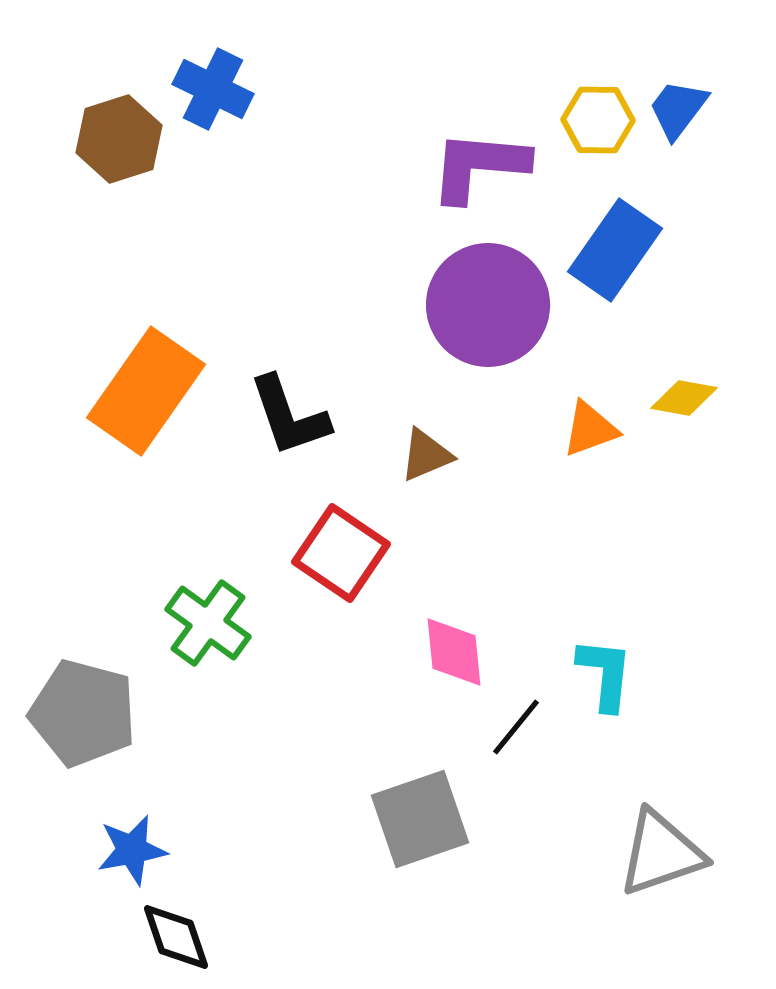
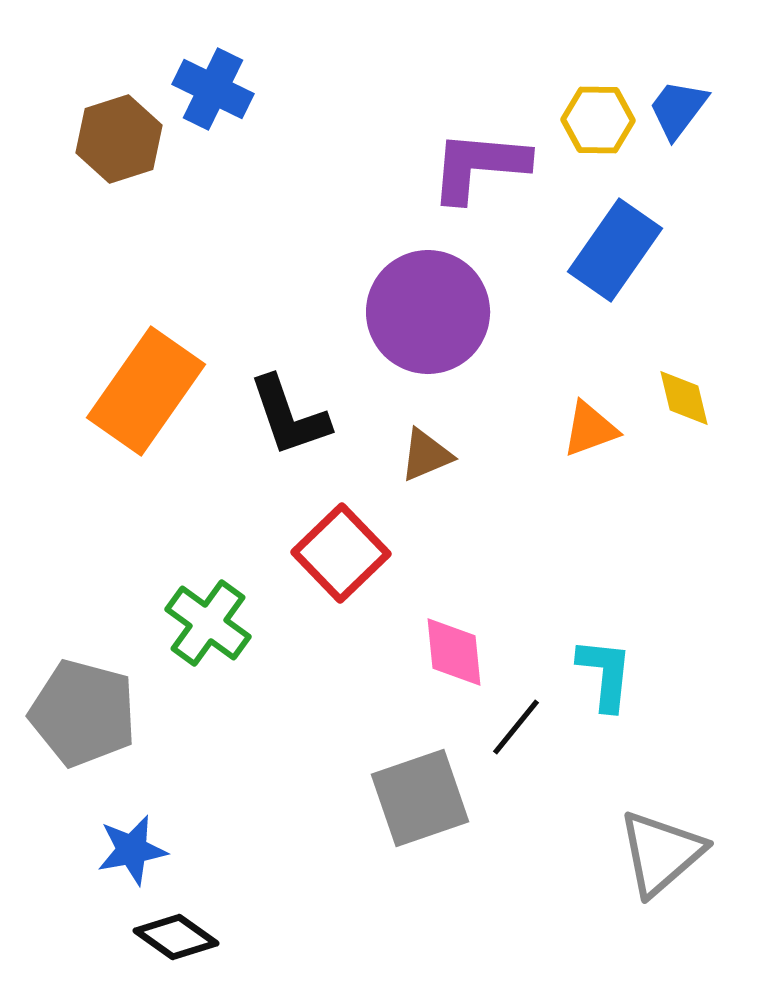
purple circle: moved 60 px left, 7 px down
yellow diamond: rotated 66 degrees clockwise
red square: rotated 12 degrees clockwise
gray square: moved 21 px up
gray triangle: rotated 22 degrees counterclockwise
black diamond: rotated 36 degrees counterclockwise
